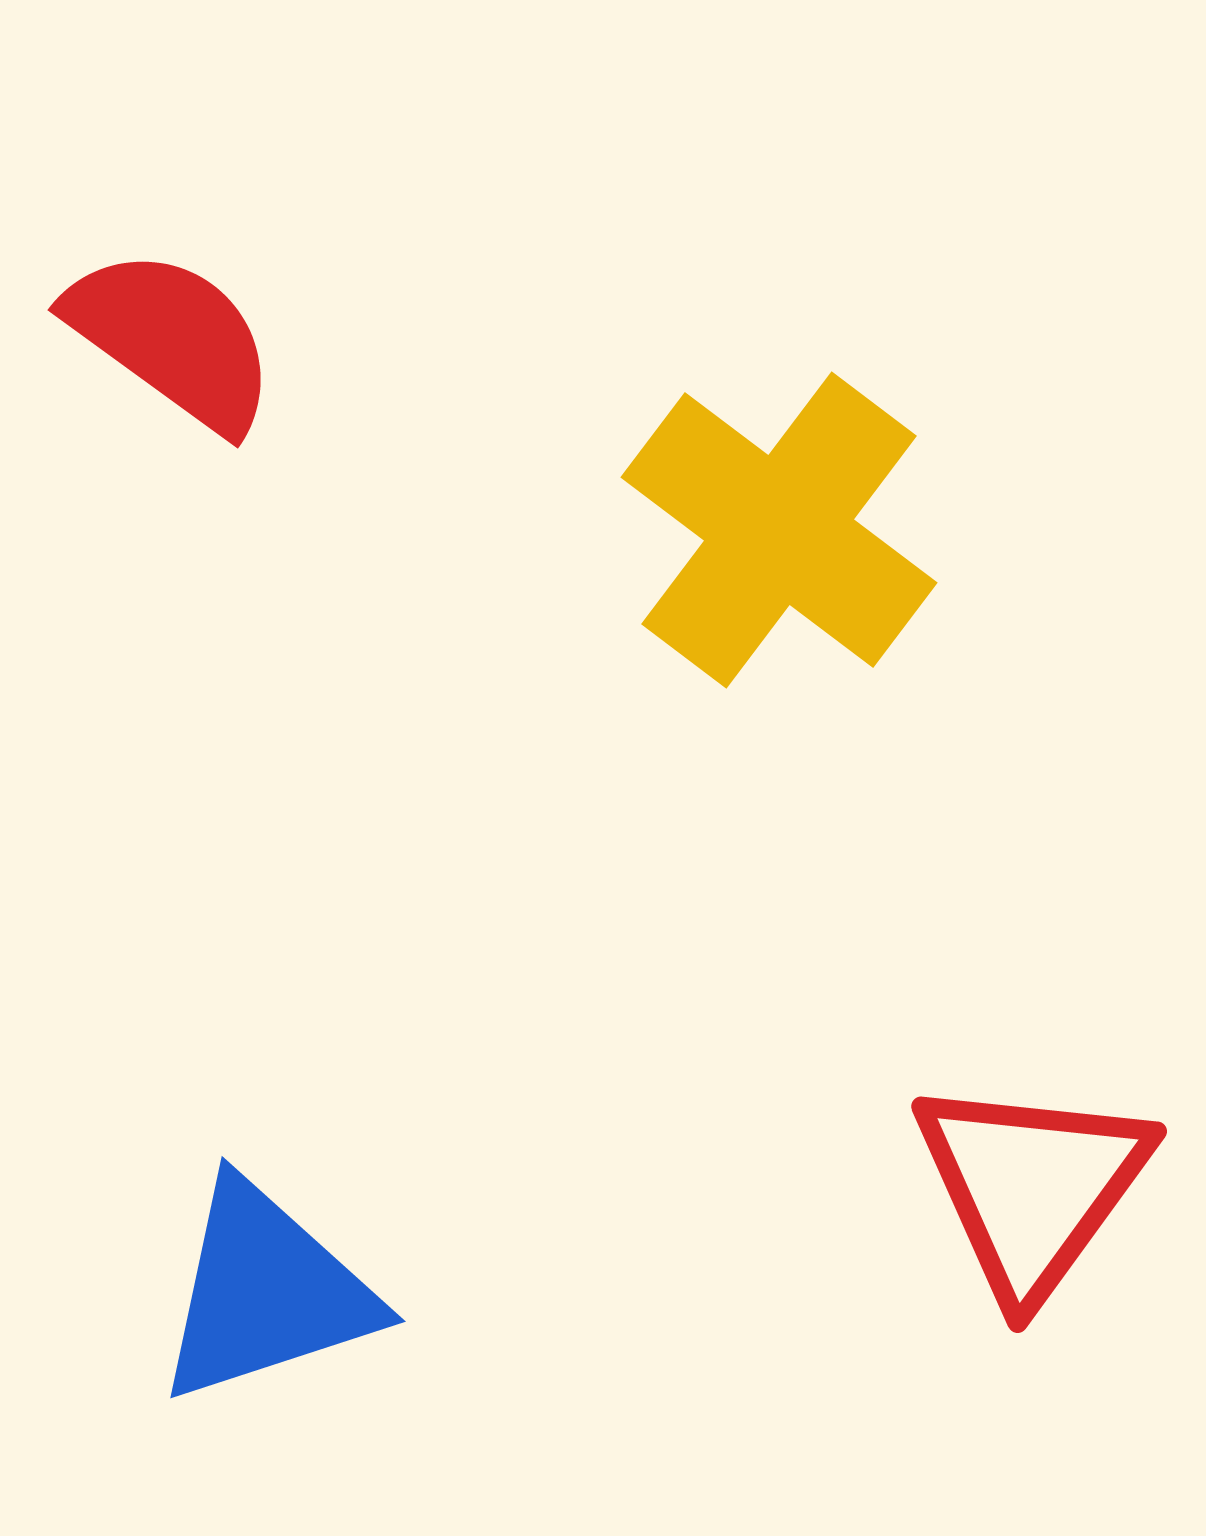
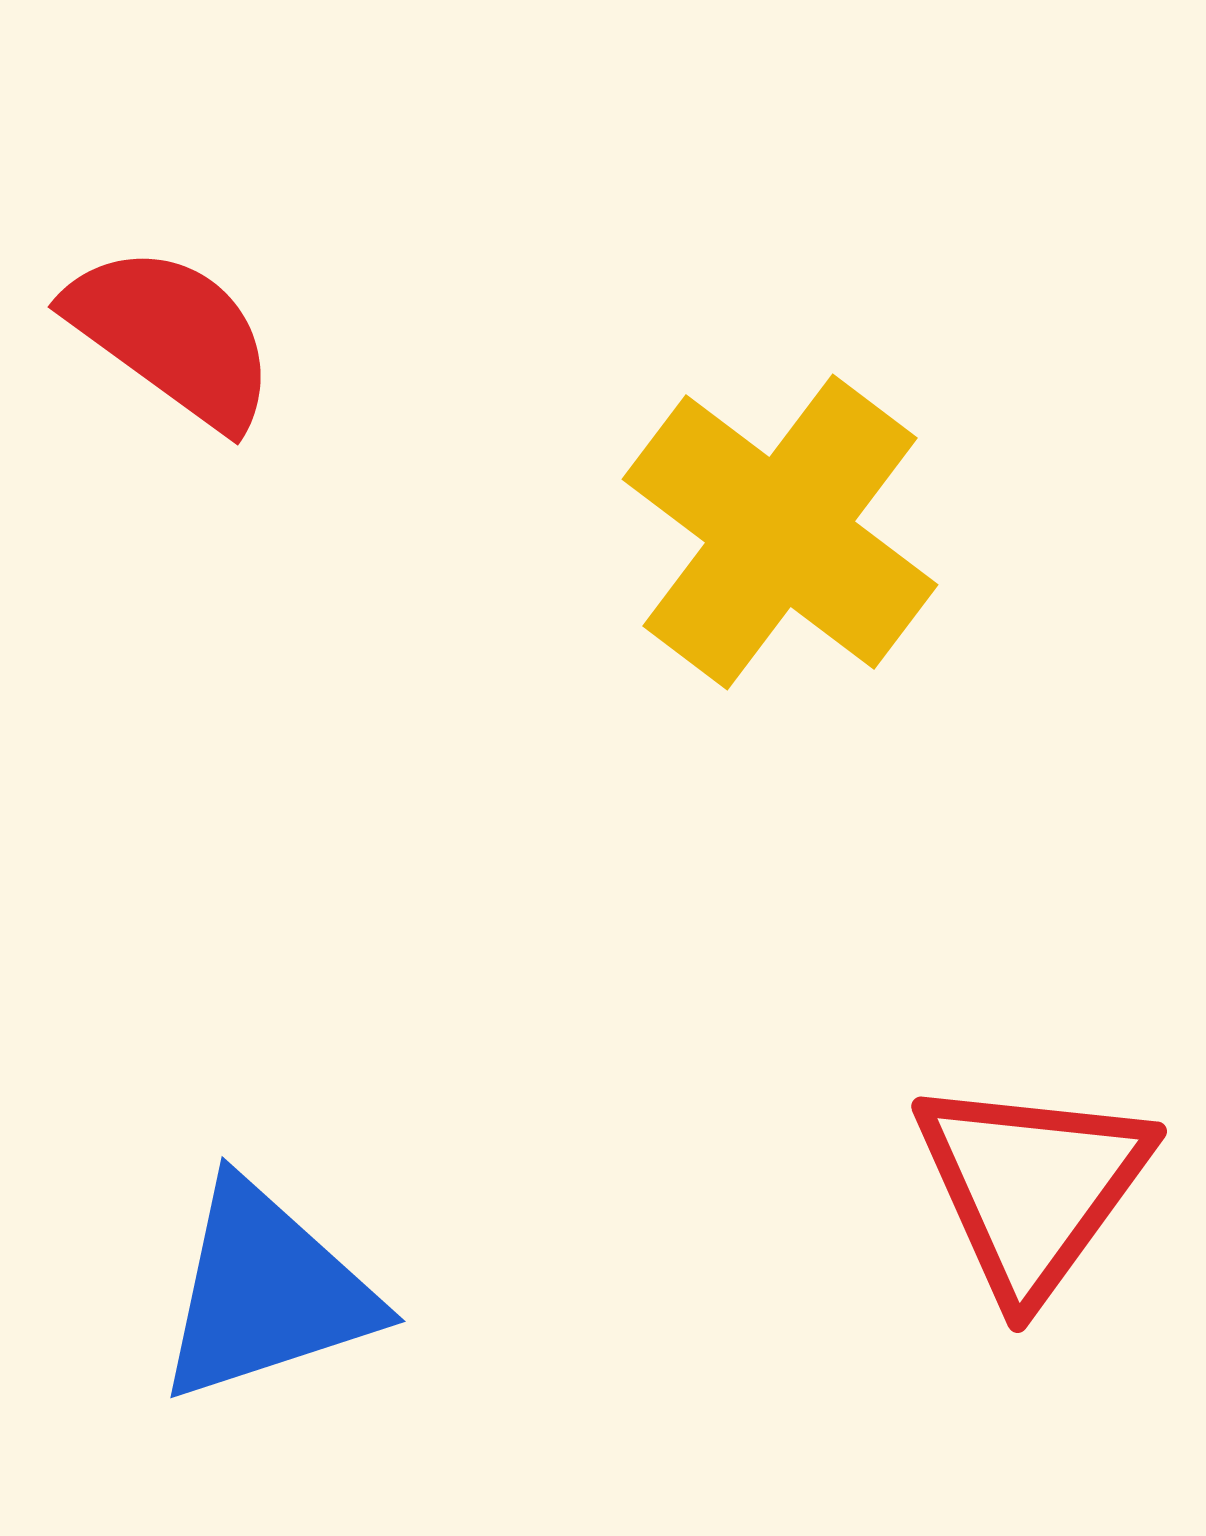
red semicircle: moved 3 px up
yellow cross: moved 1 px right, 2 px down
